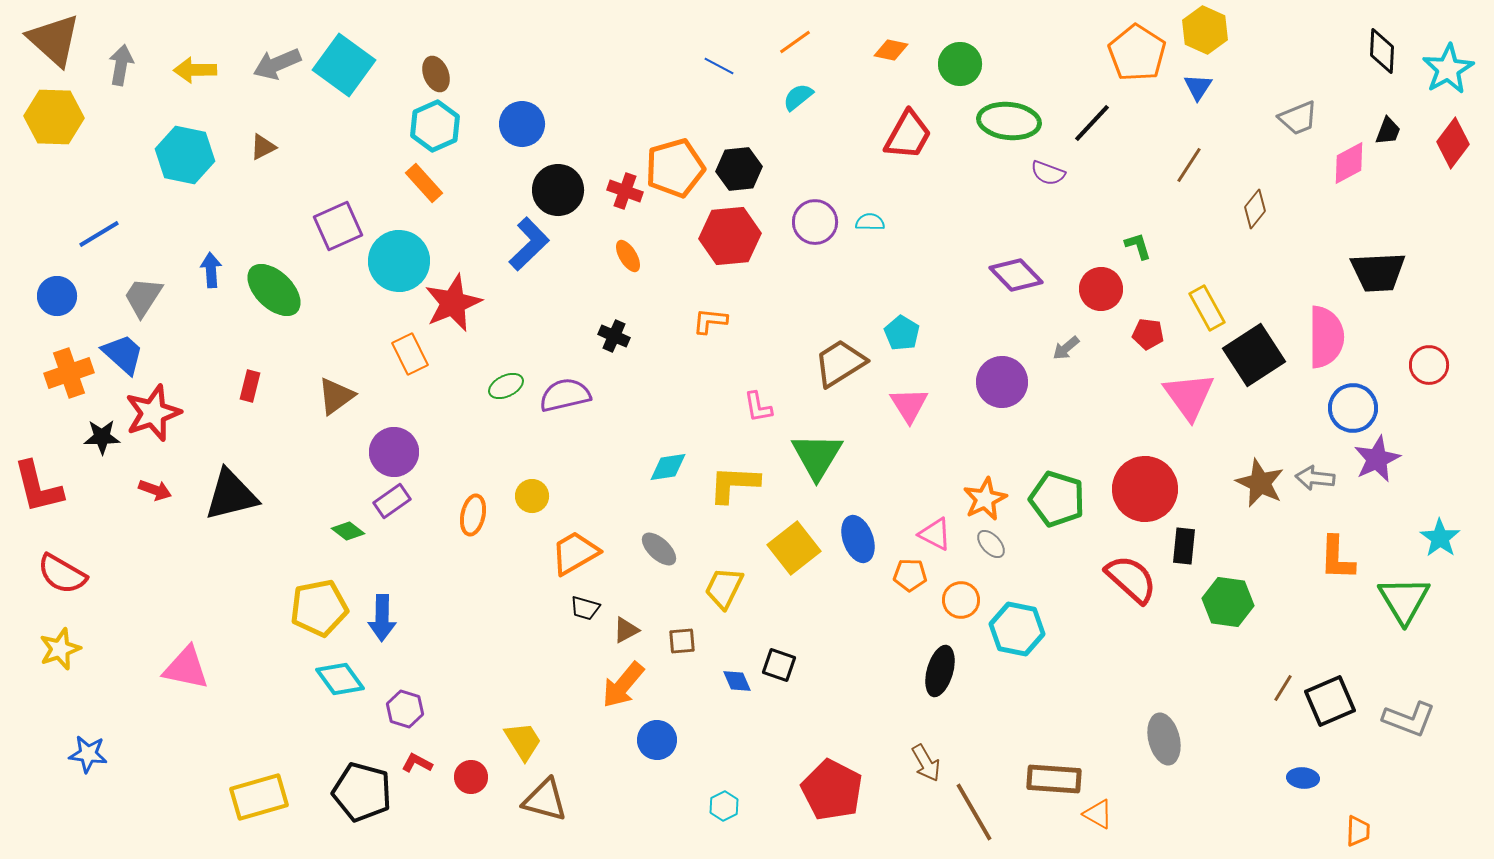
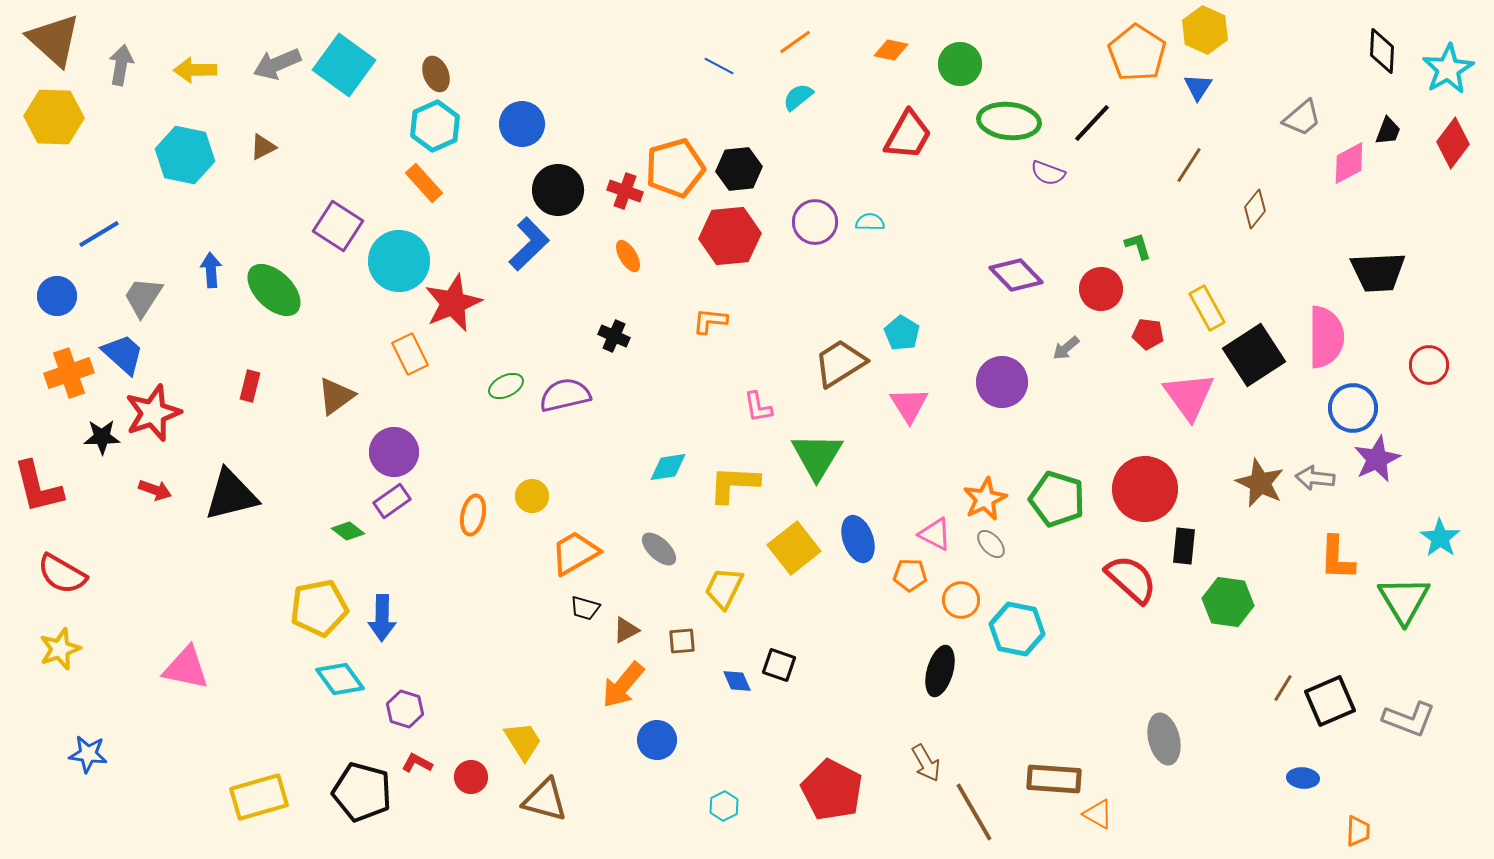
gray trapezoid at (1298, 118): moved 4 px right; rotated 18 degrees counterclockwise
purple square at (338, 226): rotated 33 degrees counterclockwise
